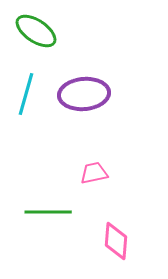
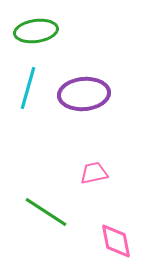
green ellipse: rotated 42 degrees counterclockwise
cyan line: moved 2 px right, 6 px up
green line: moved 2 px left; rotated 33 degrees clockwise
pink diamond: rotated 15 degrees counterclockwise
